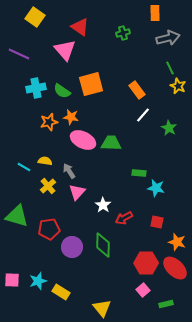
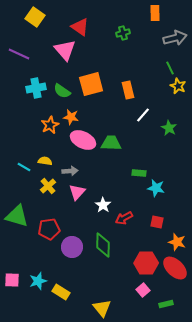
gray arrow at (168, 38): moved 7 px right
orange rectangle at (137, 90): moved 9 px left; rotated 24 degrees clockwise
orange star at (49, 122): moved 1 px right, 3 px down; rotated 12 degrees counterclockwise
gray arrow at (69, 171): moved 1 px right; rotated 119 degrees clockwise
